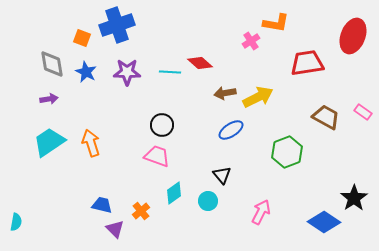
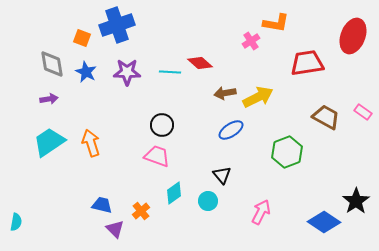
black star: moved 2 px right, 3 px down
